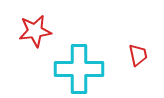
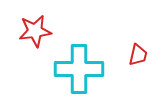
red trapezoid: rotated 25 degrees clockwise
